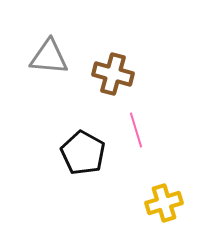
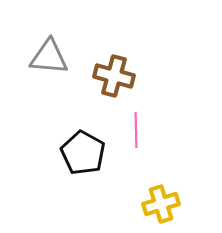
brown cross: moved 1 px right, 2 px down
pink line: rotated 16 degrees clockwise
yellow cross: moved 3 px left, 1 px down
